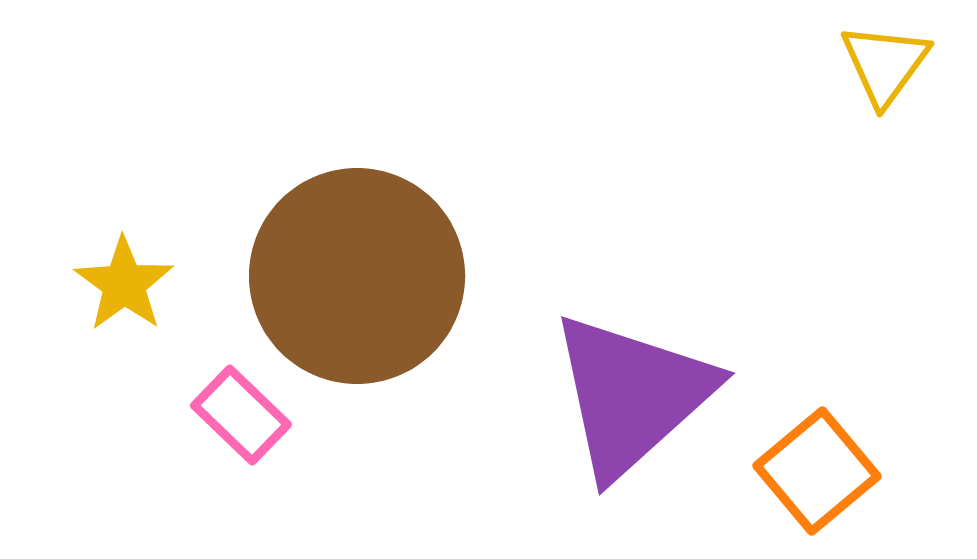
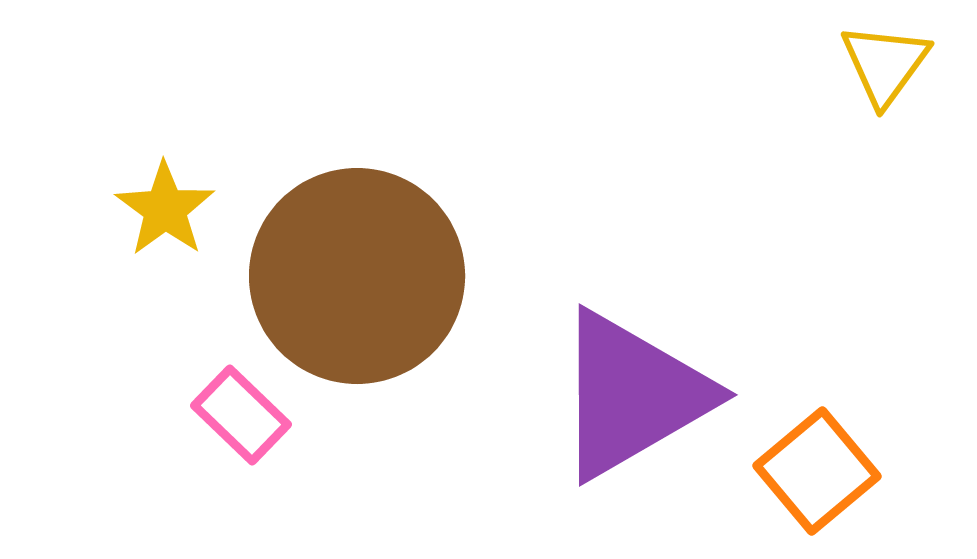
yellow star: moved 41 px right, 75 px up
purple triangle: rotated 12 degrees clockwise
